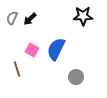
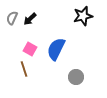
black star: rotated 12 degrees counterclockwise
pink square: moved 2 px left, 1 px up
brown line: moved 7 px right
